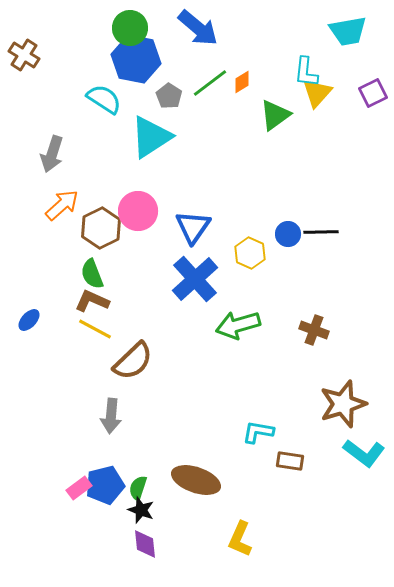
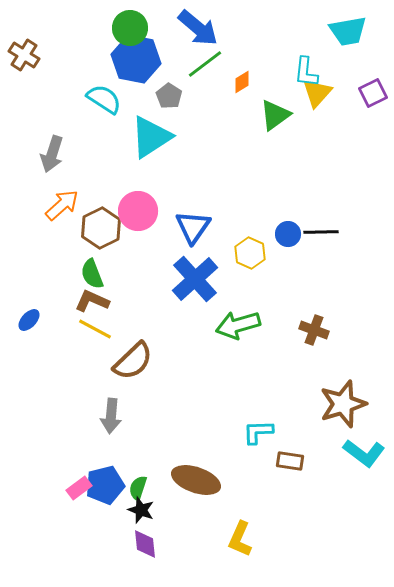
green line at (210, 83): moved 5 px left, 19 px up
cyan L-shape at (258, 432): rotated 12 degrees counterclockwise
